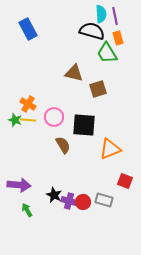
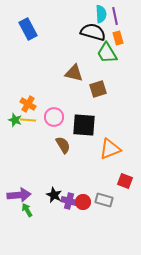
black semicircle: moved 1 px right, 1 px down
purple arrow: moved 10 px down; rotated 10 degrees counterclockwise
